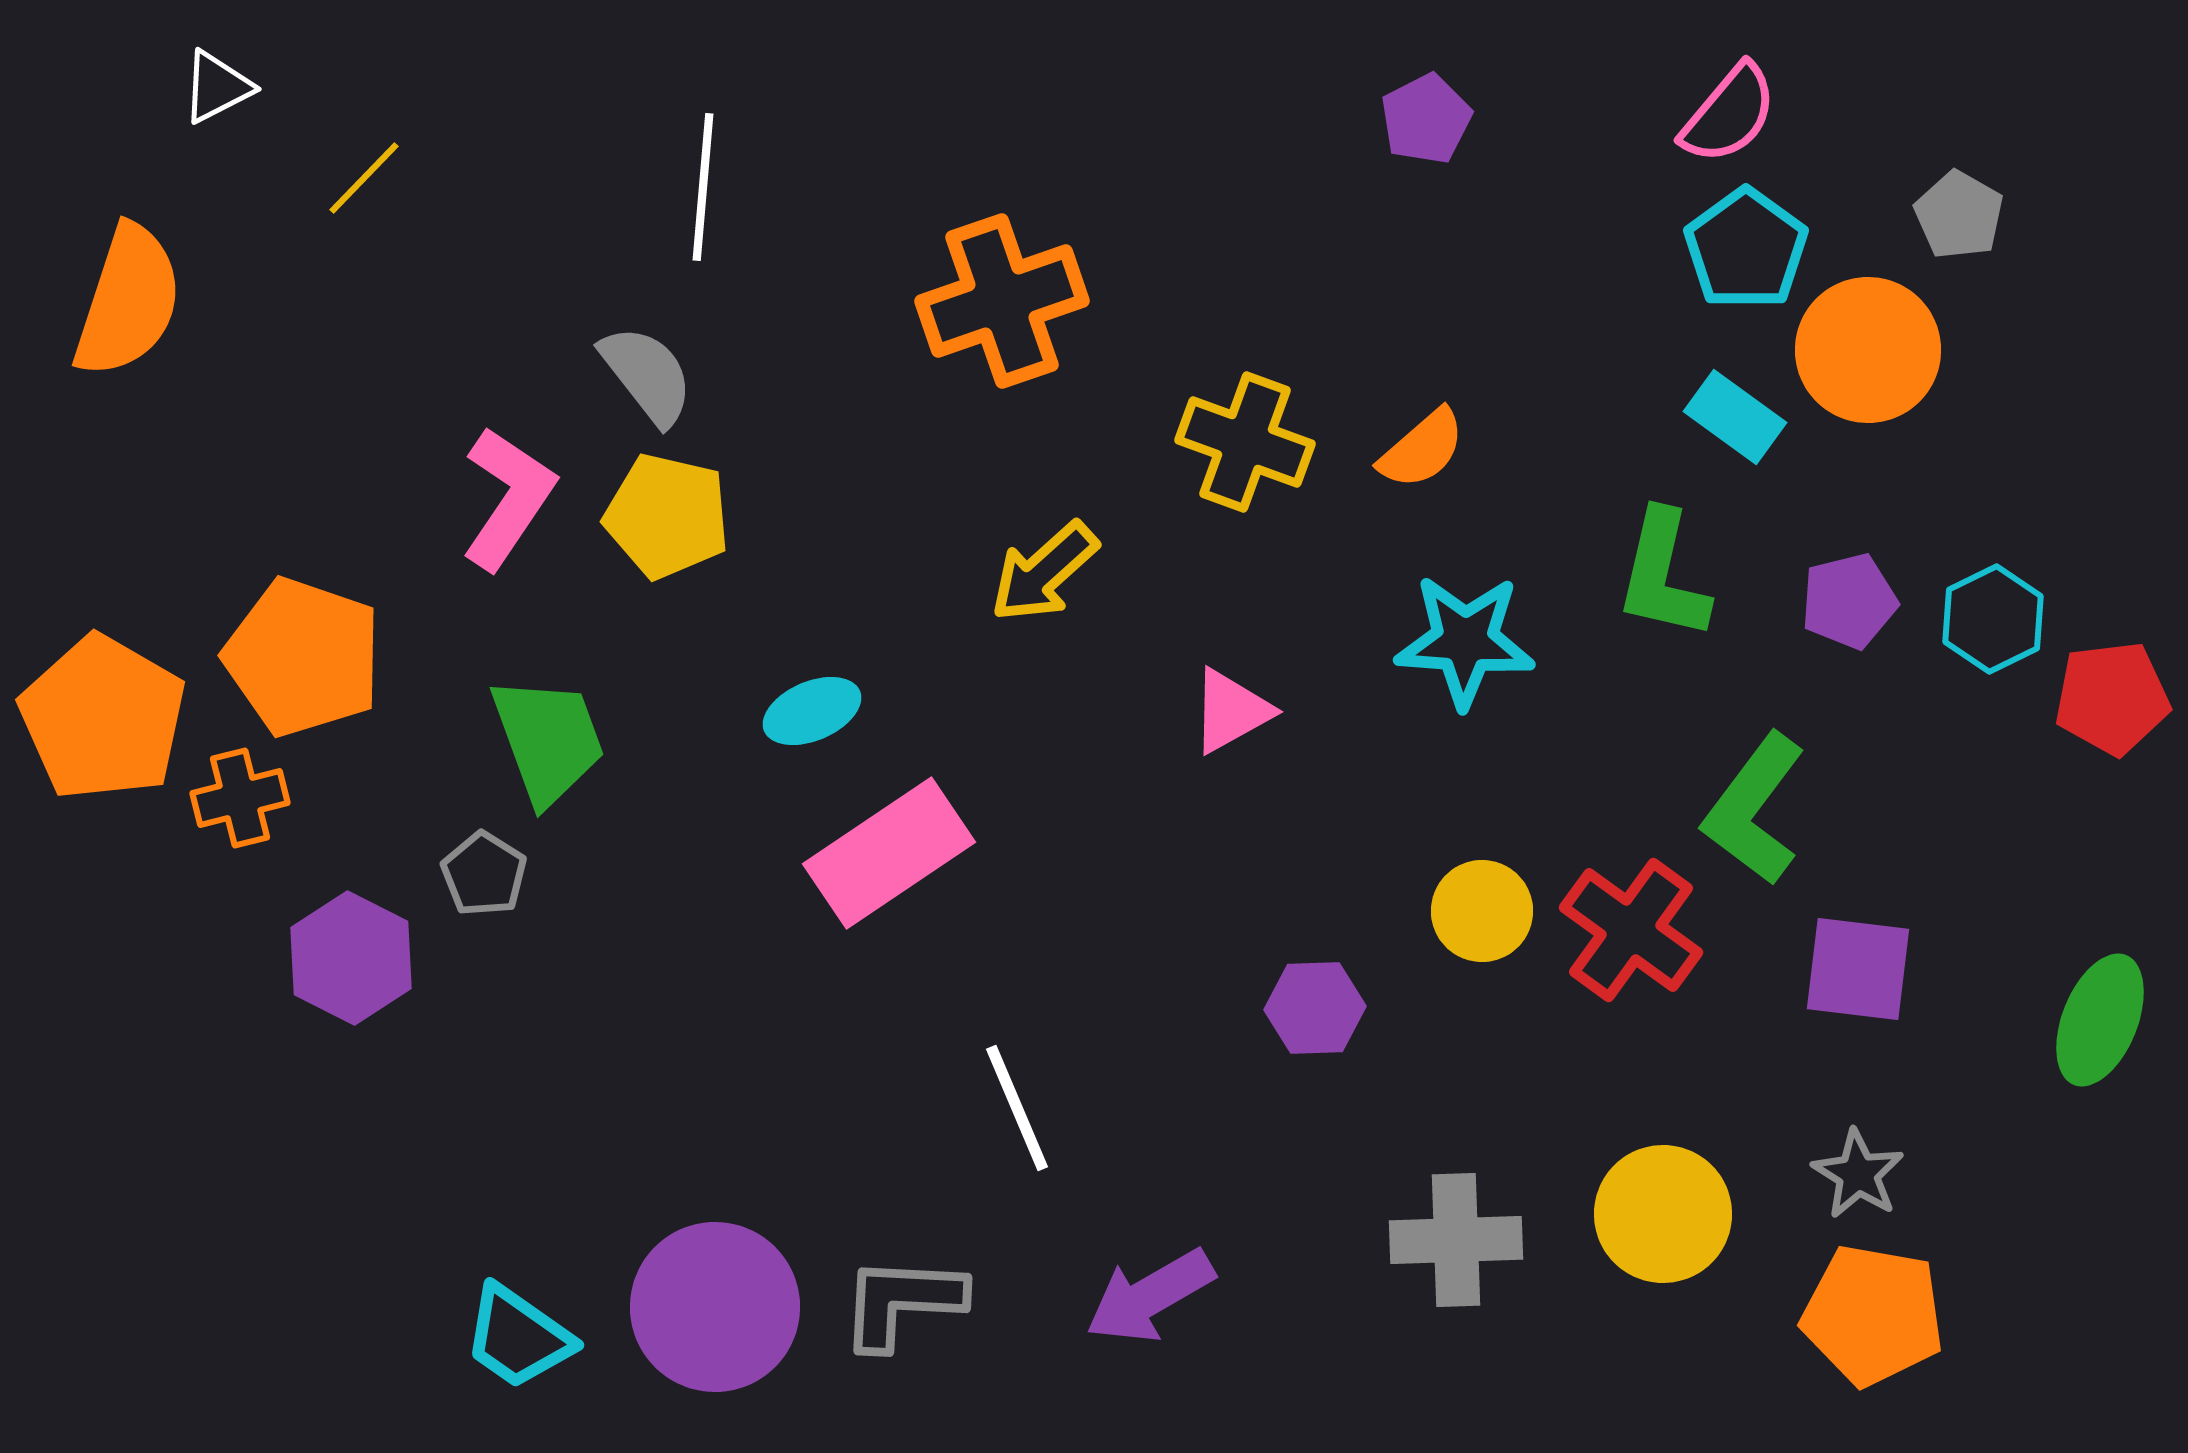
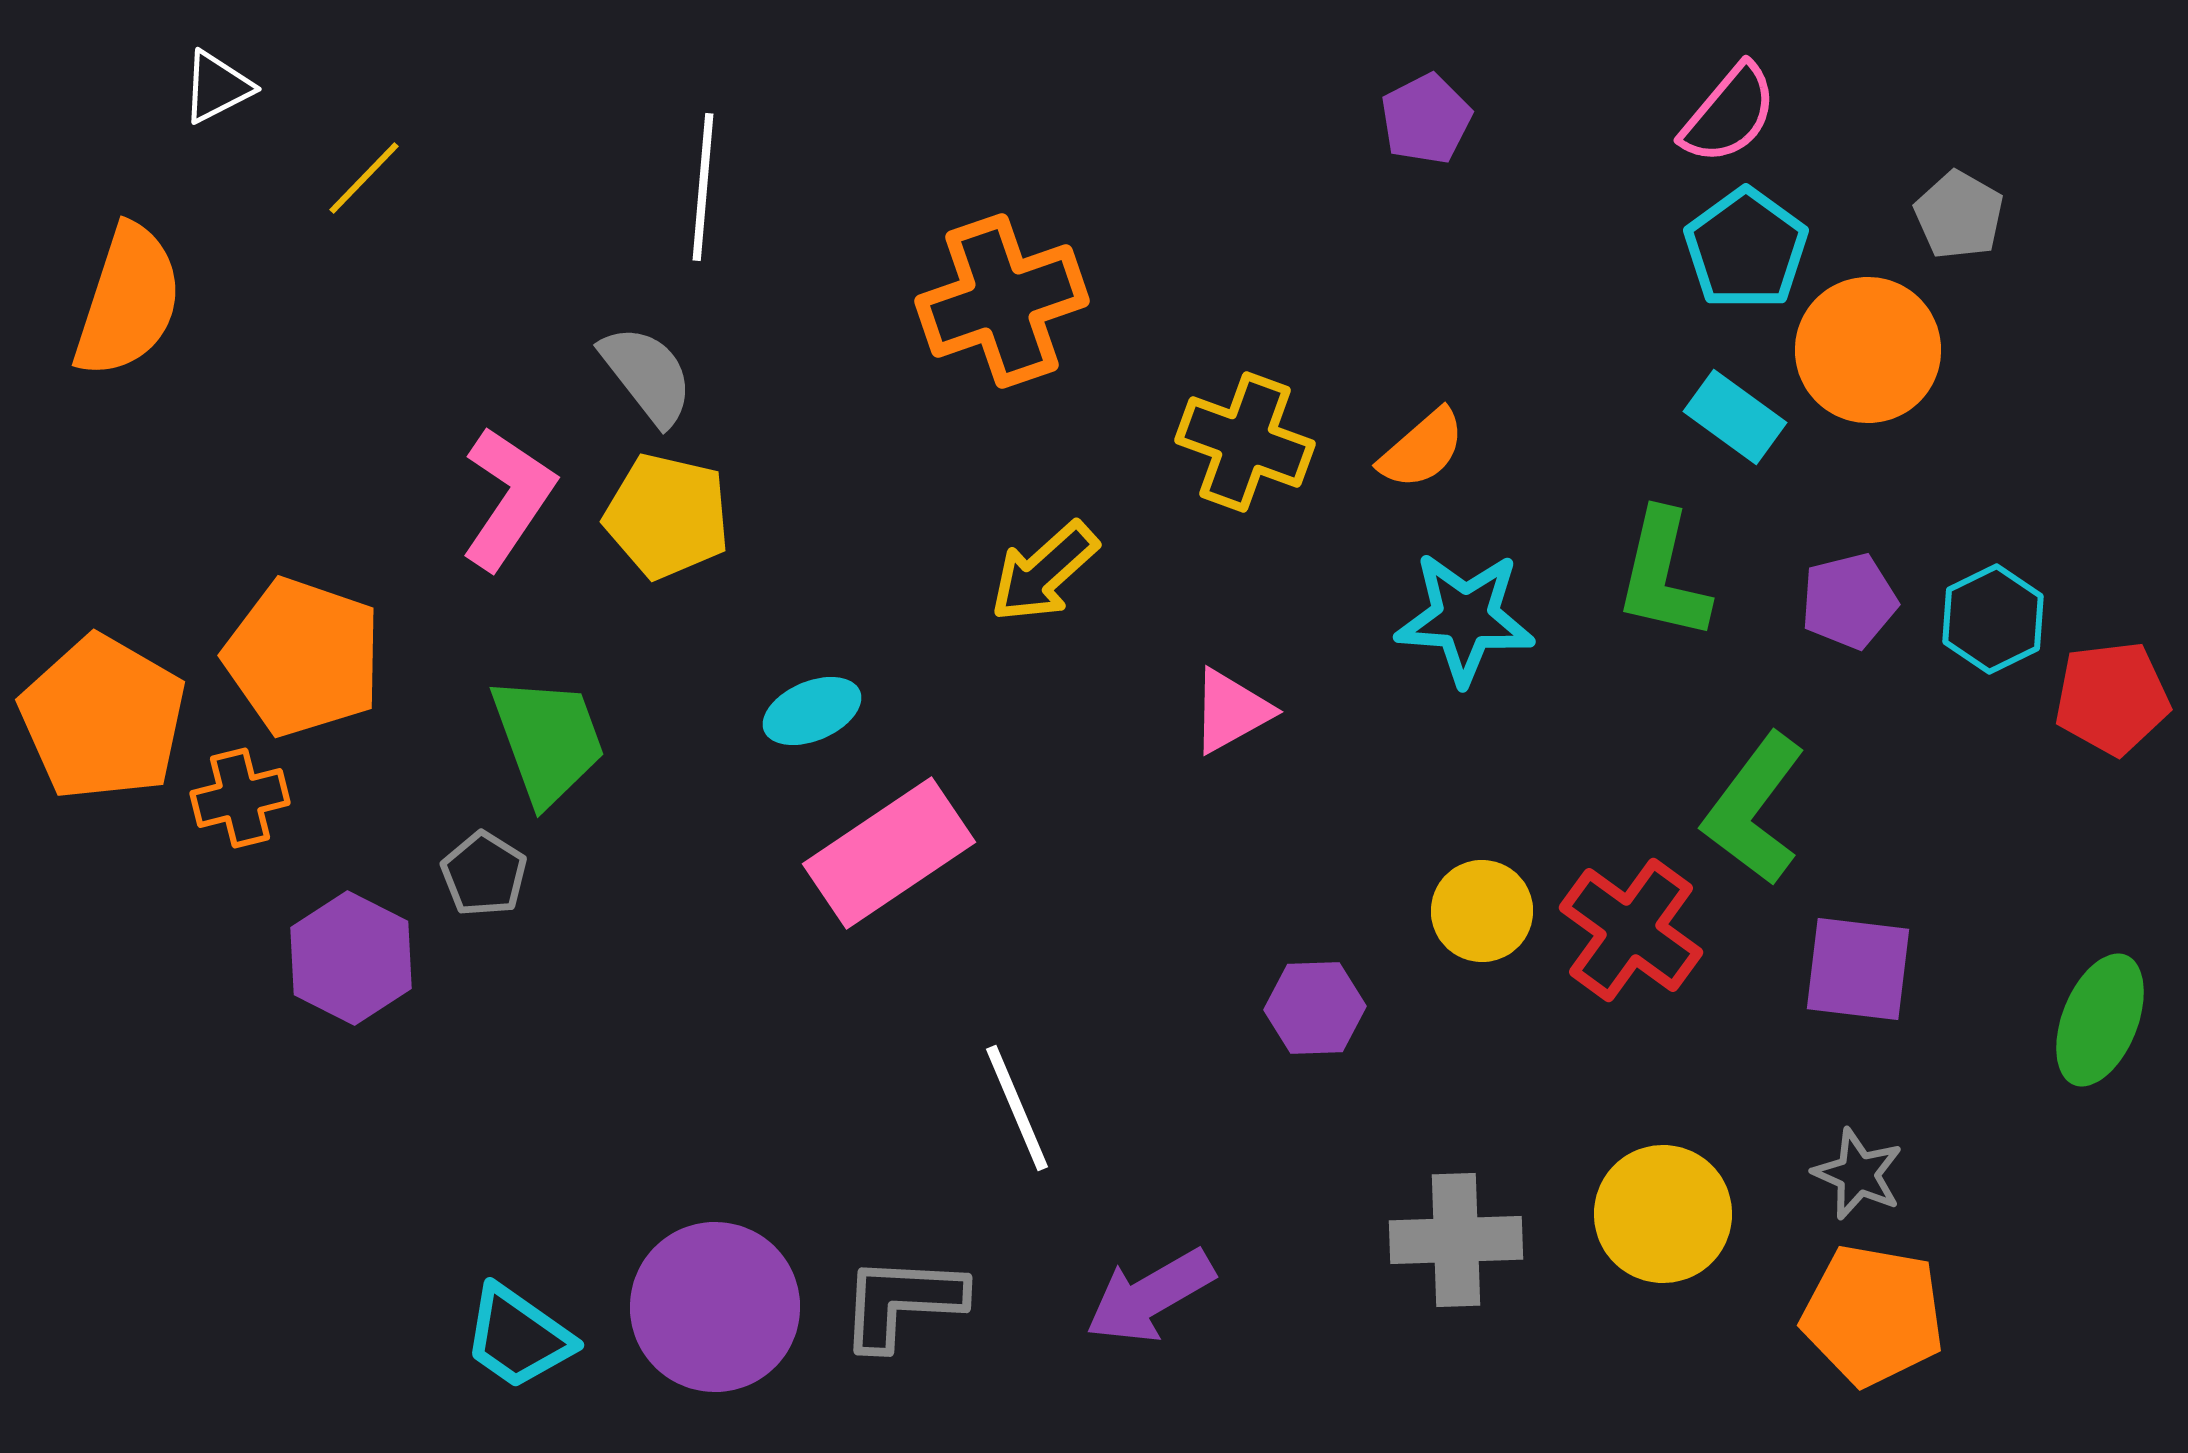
cyan star at (1465, 641): moved 23 px up
gray star at (1858, 1174): rotated 8 degrees counterclockwise
